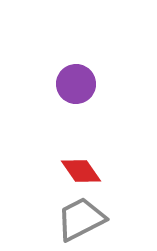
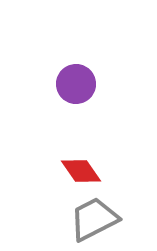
gray trapezoid: moved 13 px right
